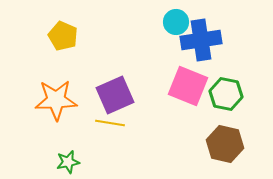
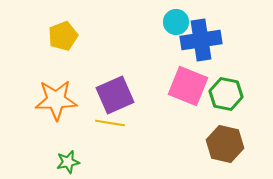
yellow pentagon: rotated 28 degrees clockwise
